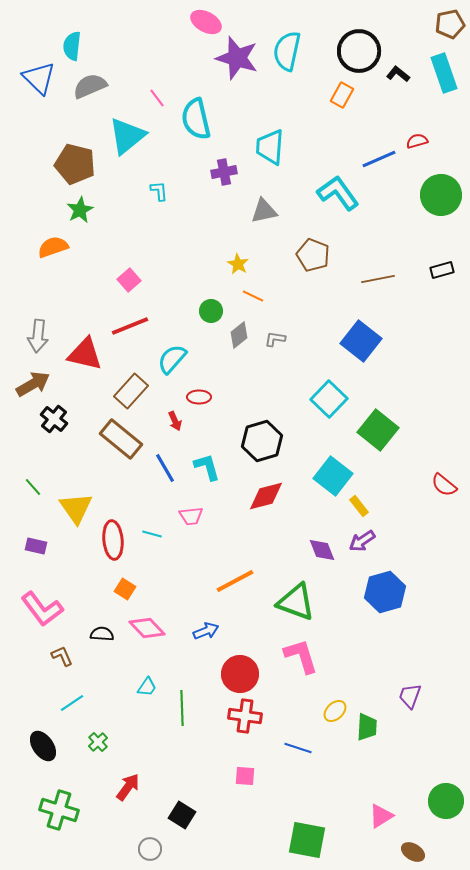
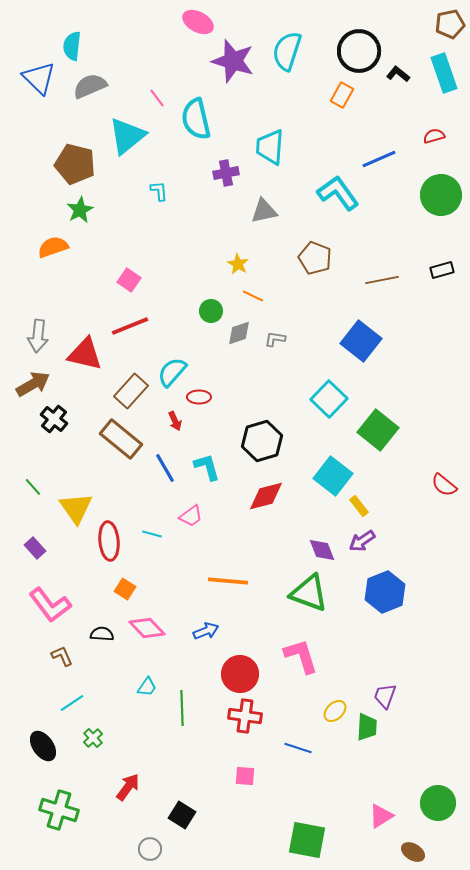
pink ellipse at (206, 22): moved 8 px left
cyan semicircle at (287, 51): rotated 6 degrees clockwise
purple star at (237, 58): moved 4 px left, 3 px down
red semicircle at (417, 141): moved 17 px right, 5 px up
purple cross at (224, 172): moved 2 px right, 1 px down
brown pentagon at (313, 255): moved 2 px right, 3 px down
brown line at (378, 279): moved 4 px right, 1 px down
pink square at (129, 280): rotated 15 degrees counterclockwise
gray diamond at (239, 335): moved 2 px up; rotated 20 degrees clockwise
cyan semicircle at (172, 359): moved 13 px down
pink trapezoid at (191, 516): rotated 30 degrees counterclockwise
red ellipse at (113, 540): moved 4 px left, 1 px down
purple rectangle at (36, 546): moved 1 px left, 2 px down; rotated 35 degrees clockwise
orange line at (235, 581): moved 7 px left; rotated 33 degrees clockwise
blue hexagon at (385, 592): rotated 6 degrees counterclockwise
green triangle at (296, 602): moved 13 px right, 9 px up
pink L-shape at (42, 609): moved 8 px right, 4 px up
purple trapezoid at (410, 696): moved 25 px left
green cross at (98, 742): moved 5 px left, 4 px up
green circle at (446, 801): moved 8 px left, 2 px down
